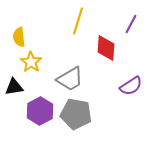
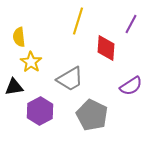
gray pentagon: moved 16 px right, 1 px down; rotated 16 degrees clockwise
